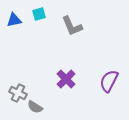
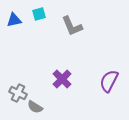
purple cross: moved 4 px left
